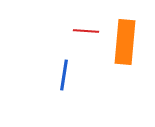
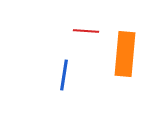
orange rectangle: moved 12 px down
